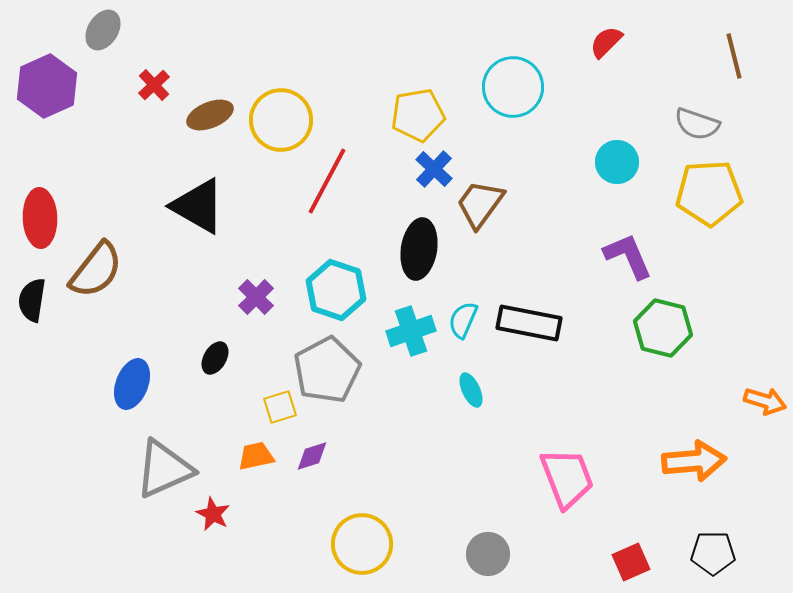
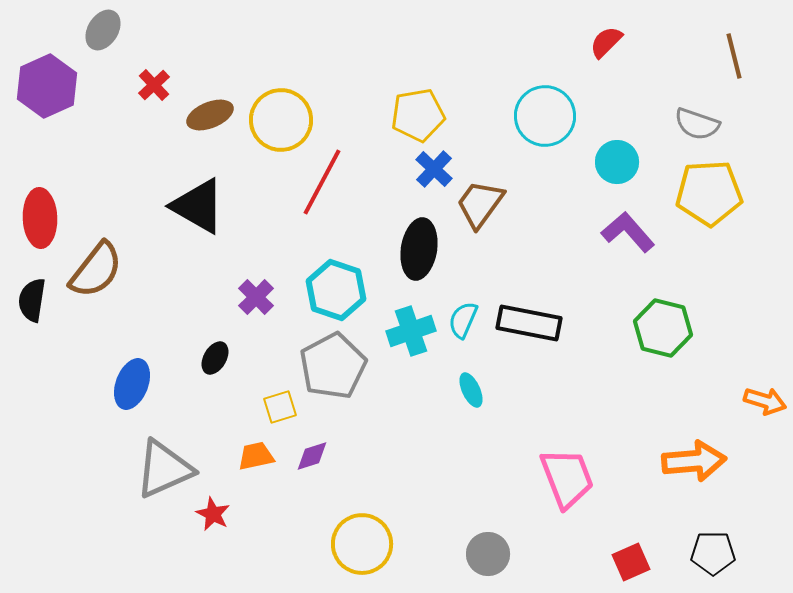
cyan circle at (513, 87): moved 32 px right, 29 px down
red line at (327, 181): moved 5 px left, 1 px down
purple L-shape at (628, 256): moved 24 px up; rotated 18 degrees counterclockwise
gray pentagon at (327, 370): moved 6 px right, 4 px up
